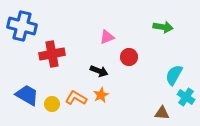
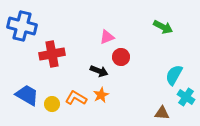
green arrow: rotated 18 degrees clockwise
red circle: moved 8 px left
